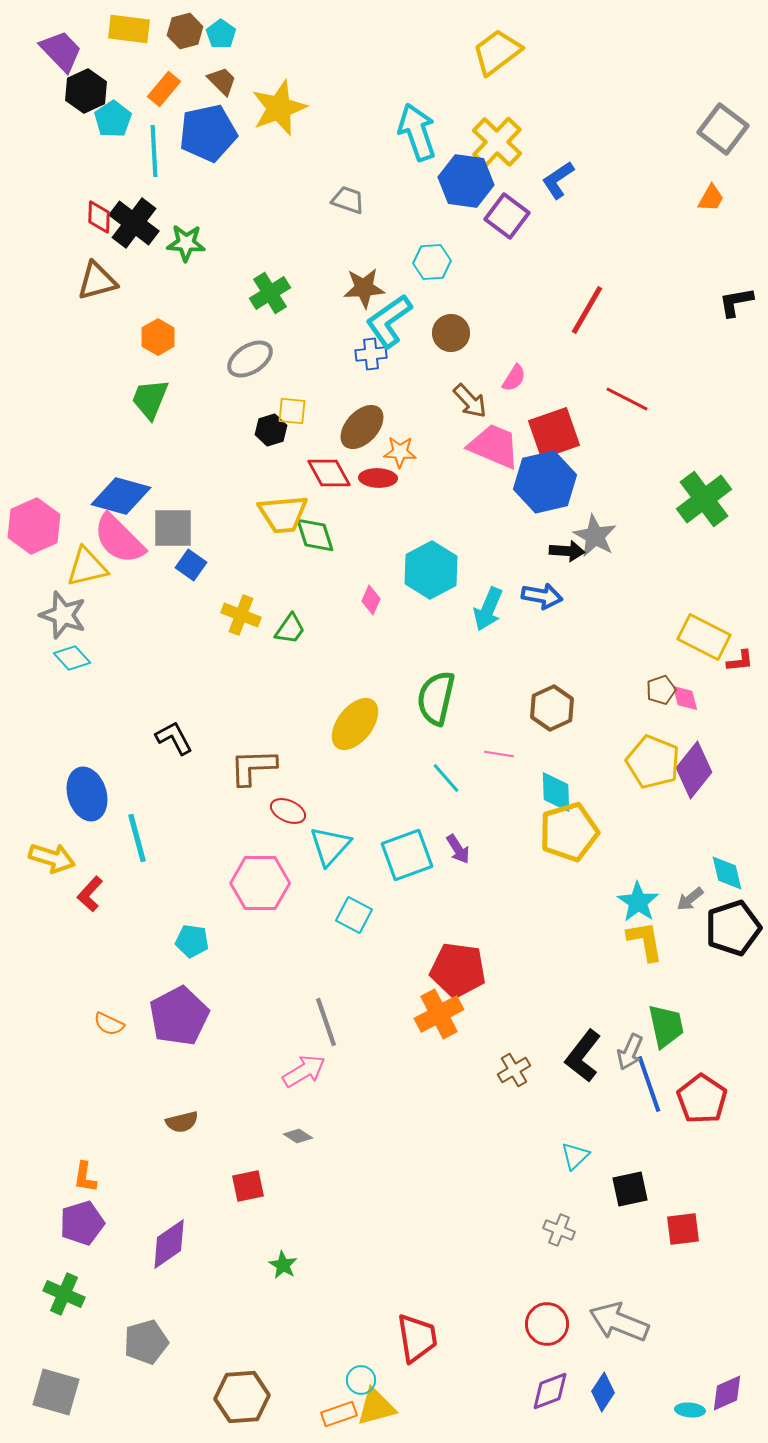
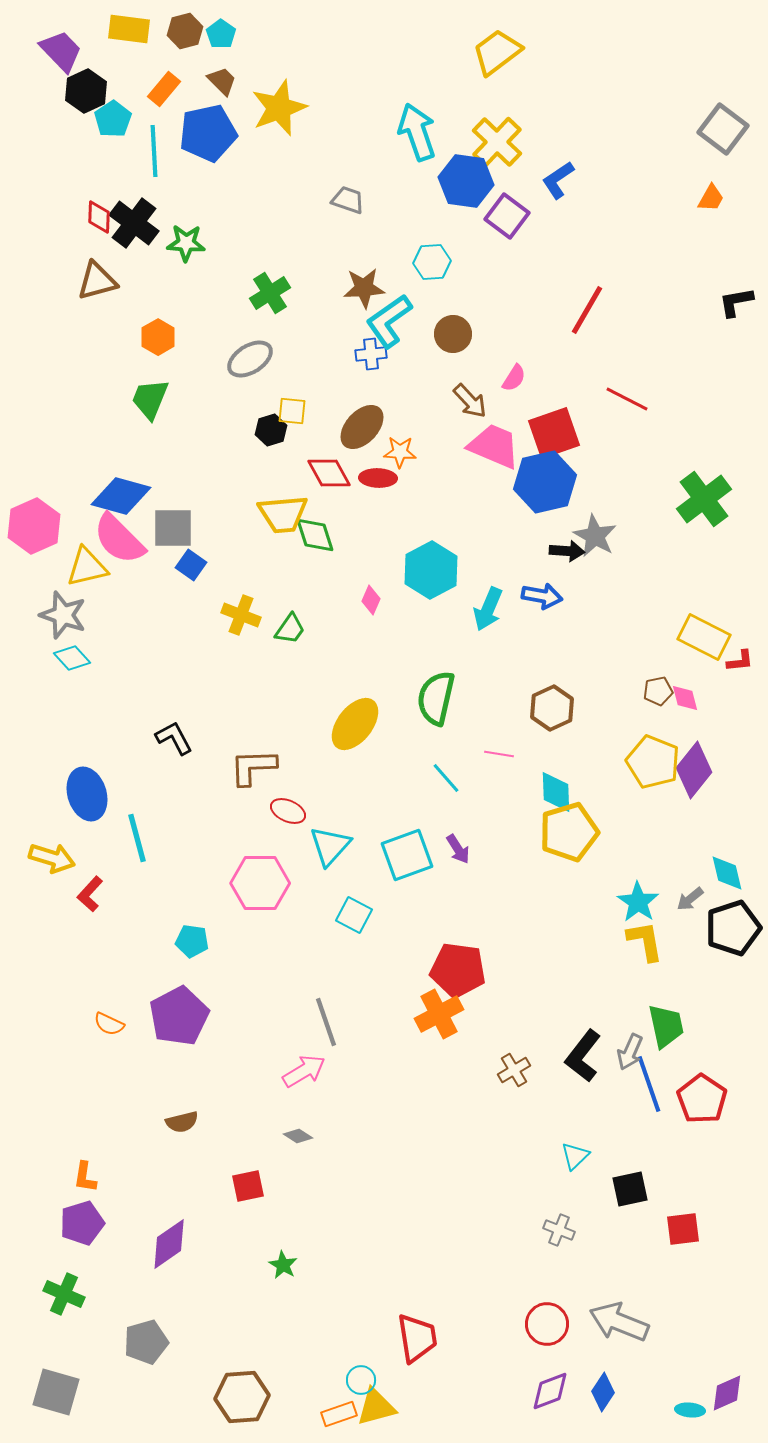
brown circle at (451, 333): moved 2 px right, 1 px down
brown pentagon at (661, 690): moved 3 px left, 1 px down; rotated 8 degrees clockwise
